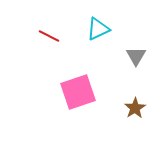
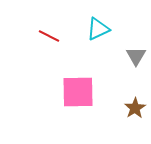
pink square: rotated 18 degrees clockwise
